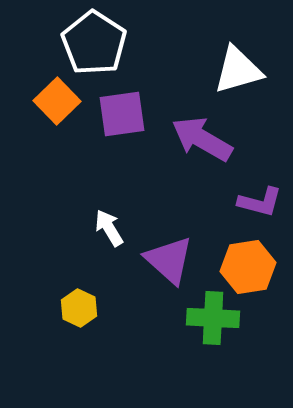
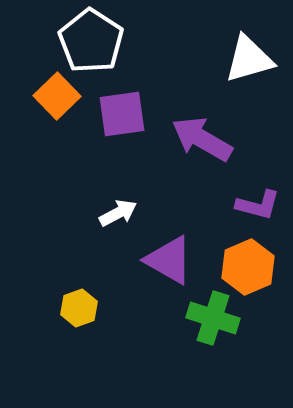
white pentagon: moved 3 px left, 2 px up
white triangle: moved 11 px right, 11 px up
orange square: moved 5 px up
purple L-shape: moved 2 px left, 3 px down
white arrow: moved 9 px right, 15 px up; rotated 93 degrees clockwise
purple triangle: rotated 12 degrees counterclockwise
orange hexagon: rotated 14 degrees counterclockwise
yellow hexagon: rotated 15 degrees clockwise
green cross: rotated 15 degrees clockwise
